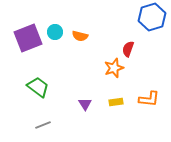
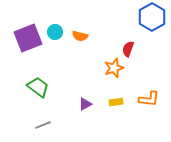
blue hexagon: rotated 12 degrees counterclockwise
purple triangle: rotated 32 degrees clockwise
